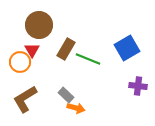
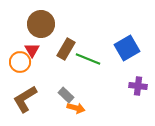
brown circle: moved 2 px right, 1 px up
